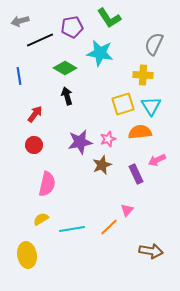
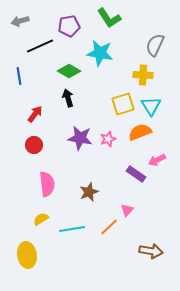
purple pentagon: moved 3 px left, 1 px up
black line: moved 6 px down
gray semicircle: moved 1 px right, 1 px down
green diamond: moved 4 px right, 3 px down
black arrow: moved 1 px right, 2 px down
orange semicircle: rotated 15 degrees counterclockwise
purple star: moved 4 px up; rotated 20 degrees clockwise
brown star: moved 13 px left, 27 px down
purple rectangle: rotated 30 degrees counterclockwise
pink semicircle: rotated 20 degrees counterclockwise
